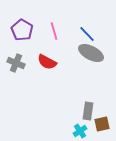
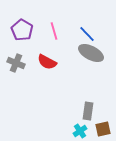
brown square: moved 1 px right, 5 px down
